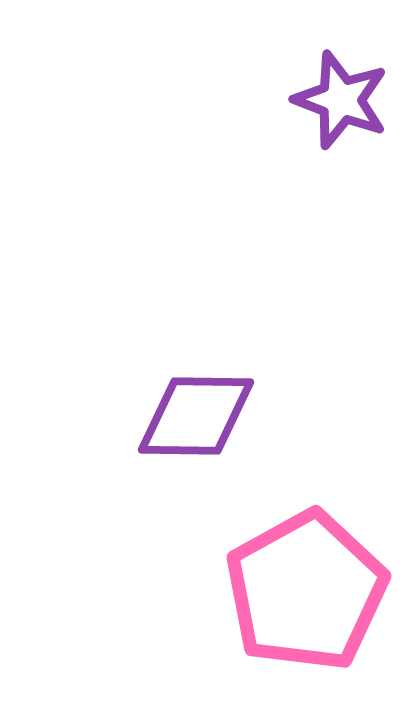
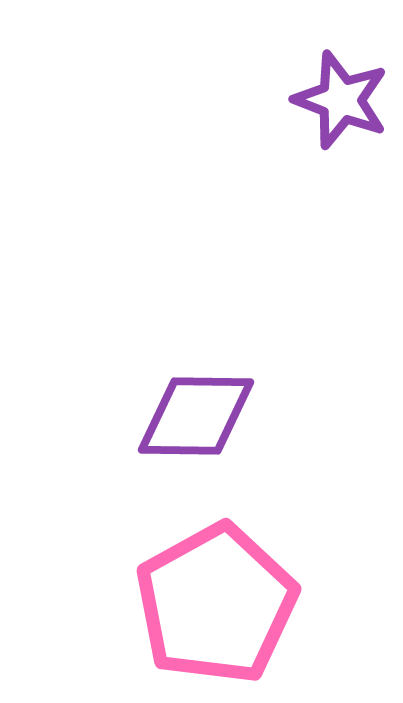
pink pentagon: moved 90 px left, 13 px down
